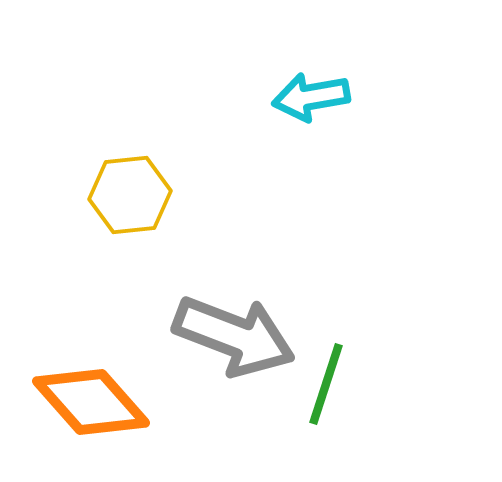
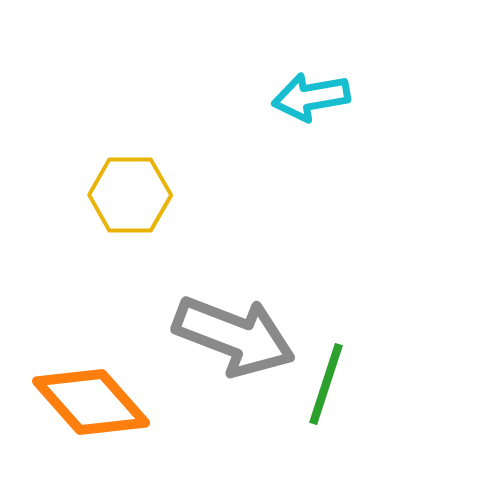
yellow hexagon: rotated 6 degrees clockwise
